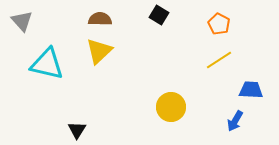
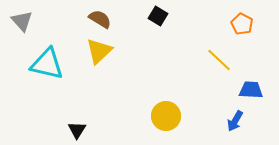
black square: moved 1 px left, 1 px down
brown semicircle: rotated 30 degrees clockwise
orange pentagon: moved 23 px right
yellow line: rotated 76 degrees clockwise
yellow circle: moved 5 px left, 9 px down
